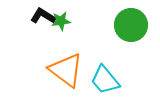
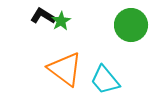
green star: rotated 24 degrees counterclockwise
orange triangle: moved 1 px left, 1 px up
